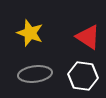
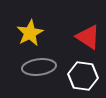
yellow star: rotated 24 degrees clockwise
gray ellipse: moved 4 px right, 7 px up
